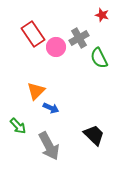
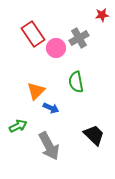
red star: rotated 24 degrees counterclockwise
pink circle: moved 1 px down
green semicircle: moved 23 px left, 24 px down; rotated 15 degrees clockwise
green arrow: rotated 72 degrees counterclockwise
